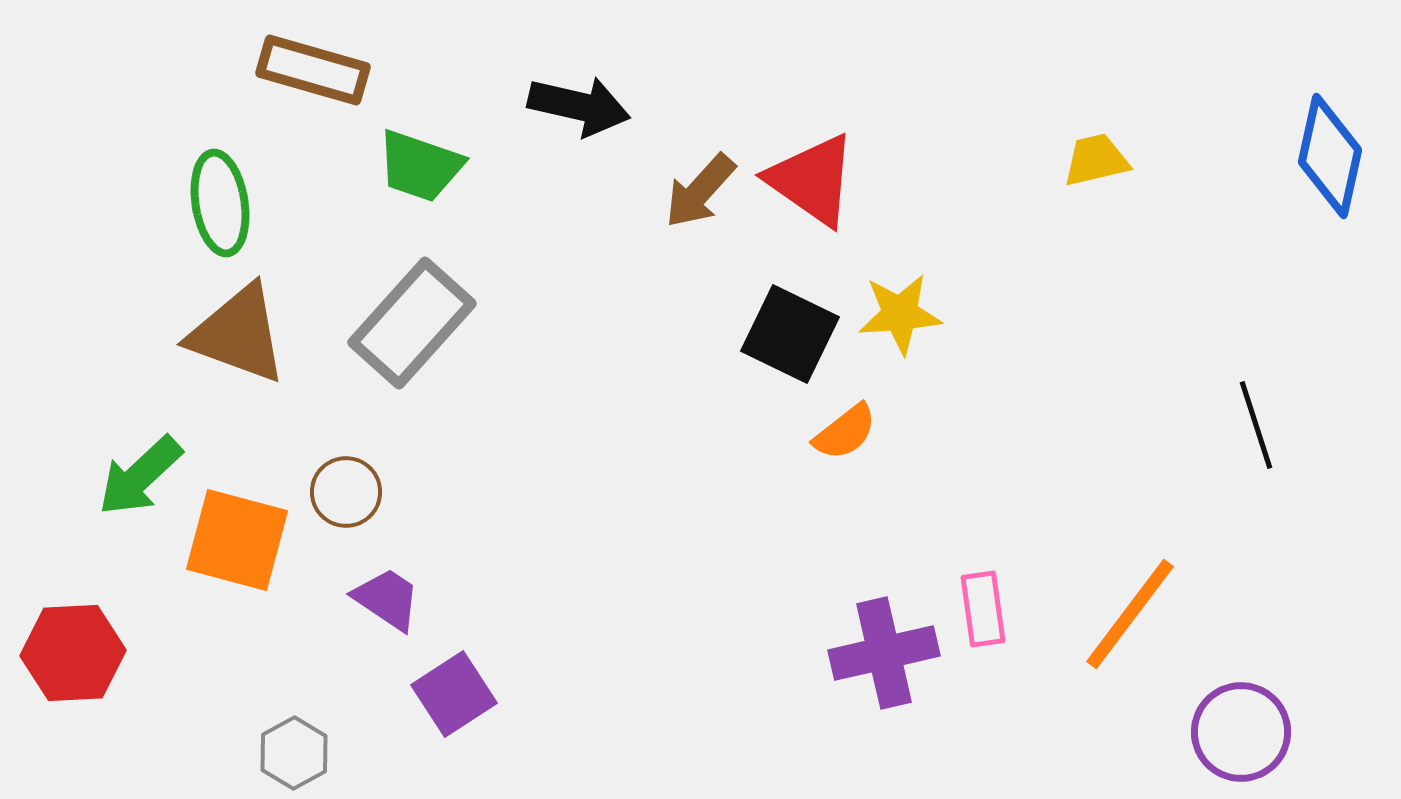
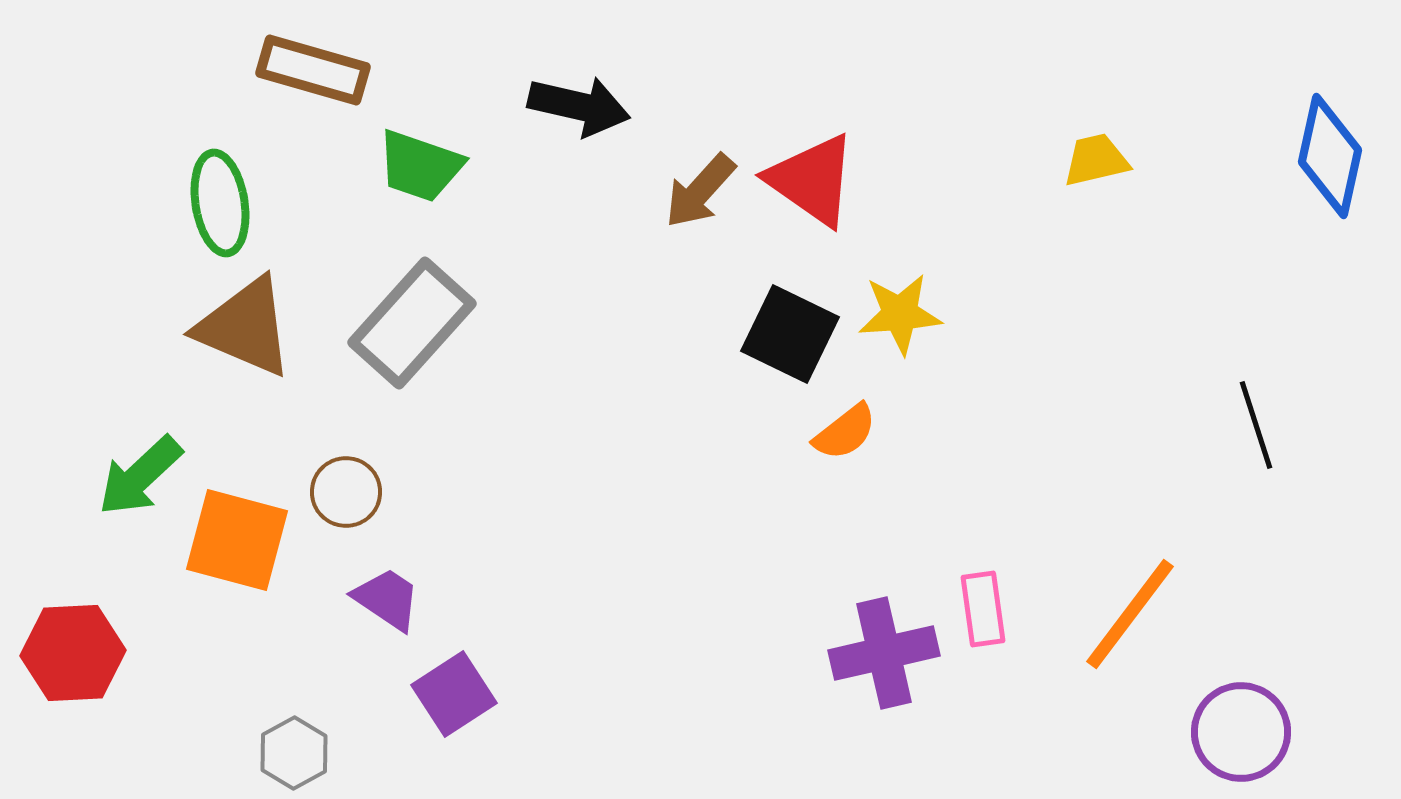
brown triangle: moved 7 px right, 7 px up; rotated 3 degrees clockwise
